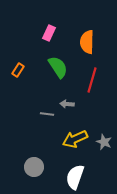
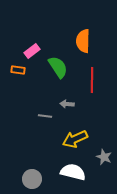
pink rectangle: moved 17 px left, 18 px down; rotated 28 degrees clockwise
orange semicircle: moved 4 px left, 1 px up
orange rectangle: rotated 64 degrees clockwise
red line: rotated 15 degrees counterclockwise
gray line: moved 2 px left, 2 px down
gray star: moved 15 px down
gray circle: moved 2 px left, 12 px down
white semicircle: moved 2 px left, 5 px up; rotated 85 degrees clockwise
